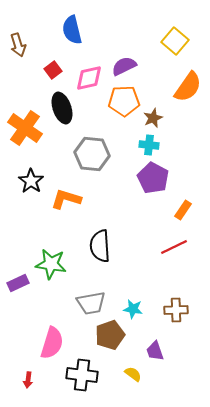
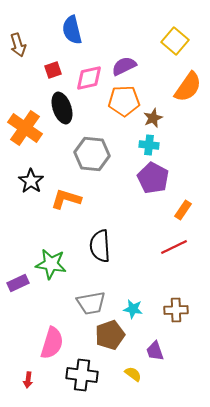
red square: rotated 18 degrees clockwise
